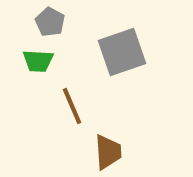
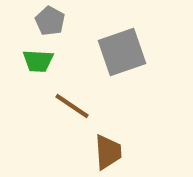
gray pentagon: moved 1 px up
brown line: rotated 33 degrees counterclockwise
